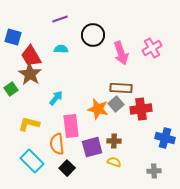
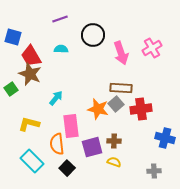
brown star: rotated 10 degrees counterclockwise
